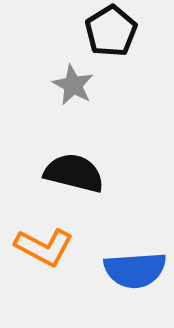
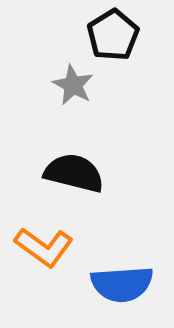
black pentagon: moved 2 px right, 4 px down
orange L-shape: rotated 8 degrees clockwise
blue semicircle: moved 13 px left, 14 px down
